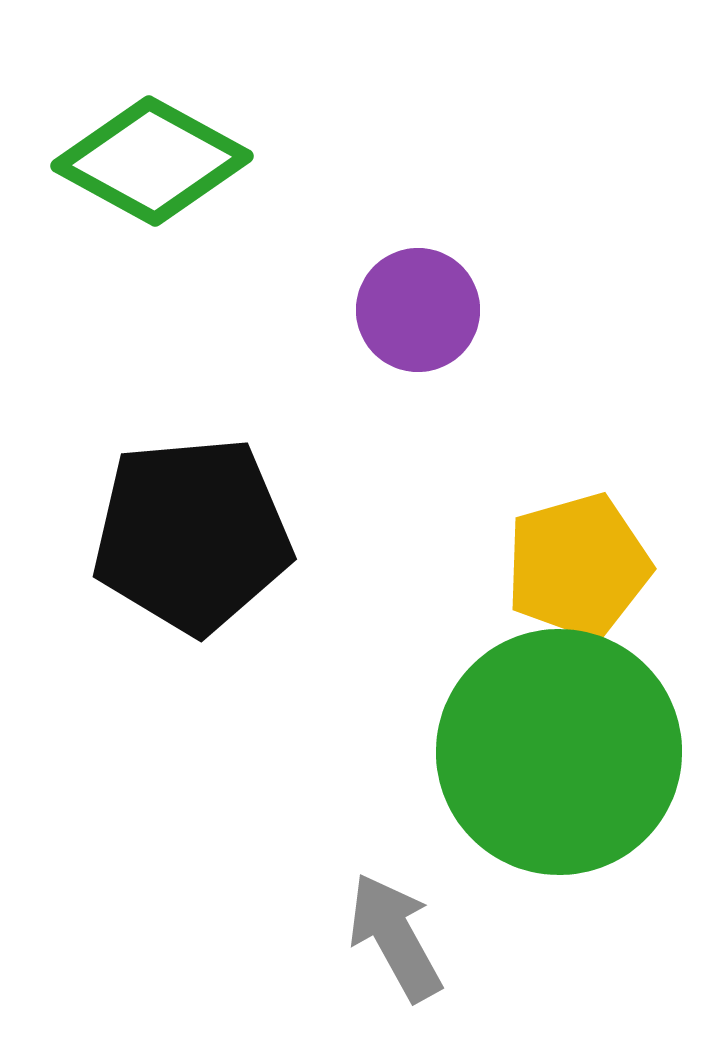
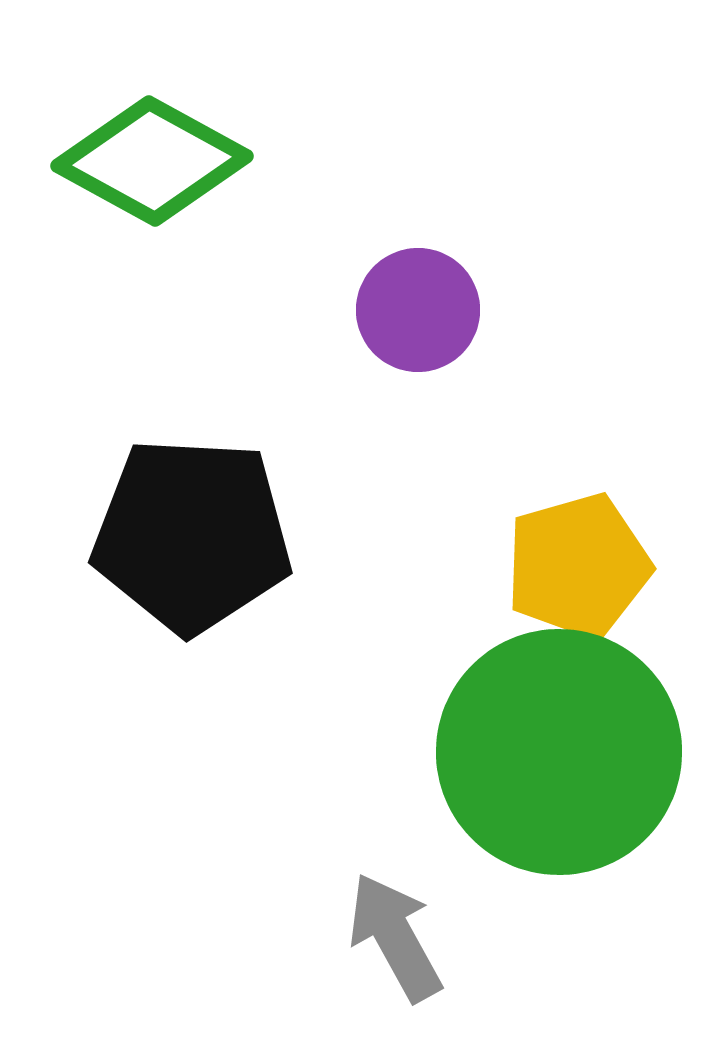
black pentagon: rotated 8 degrees clockwise
